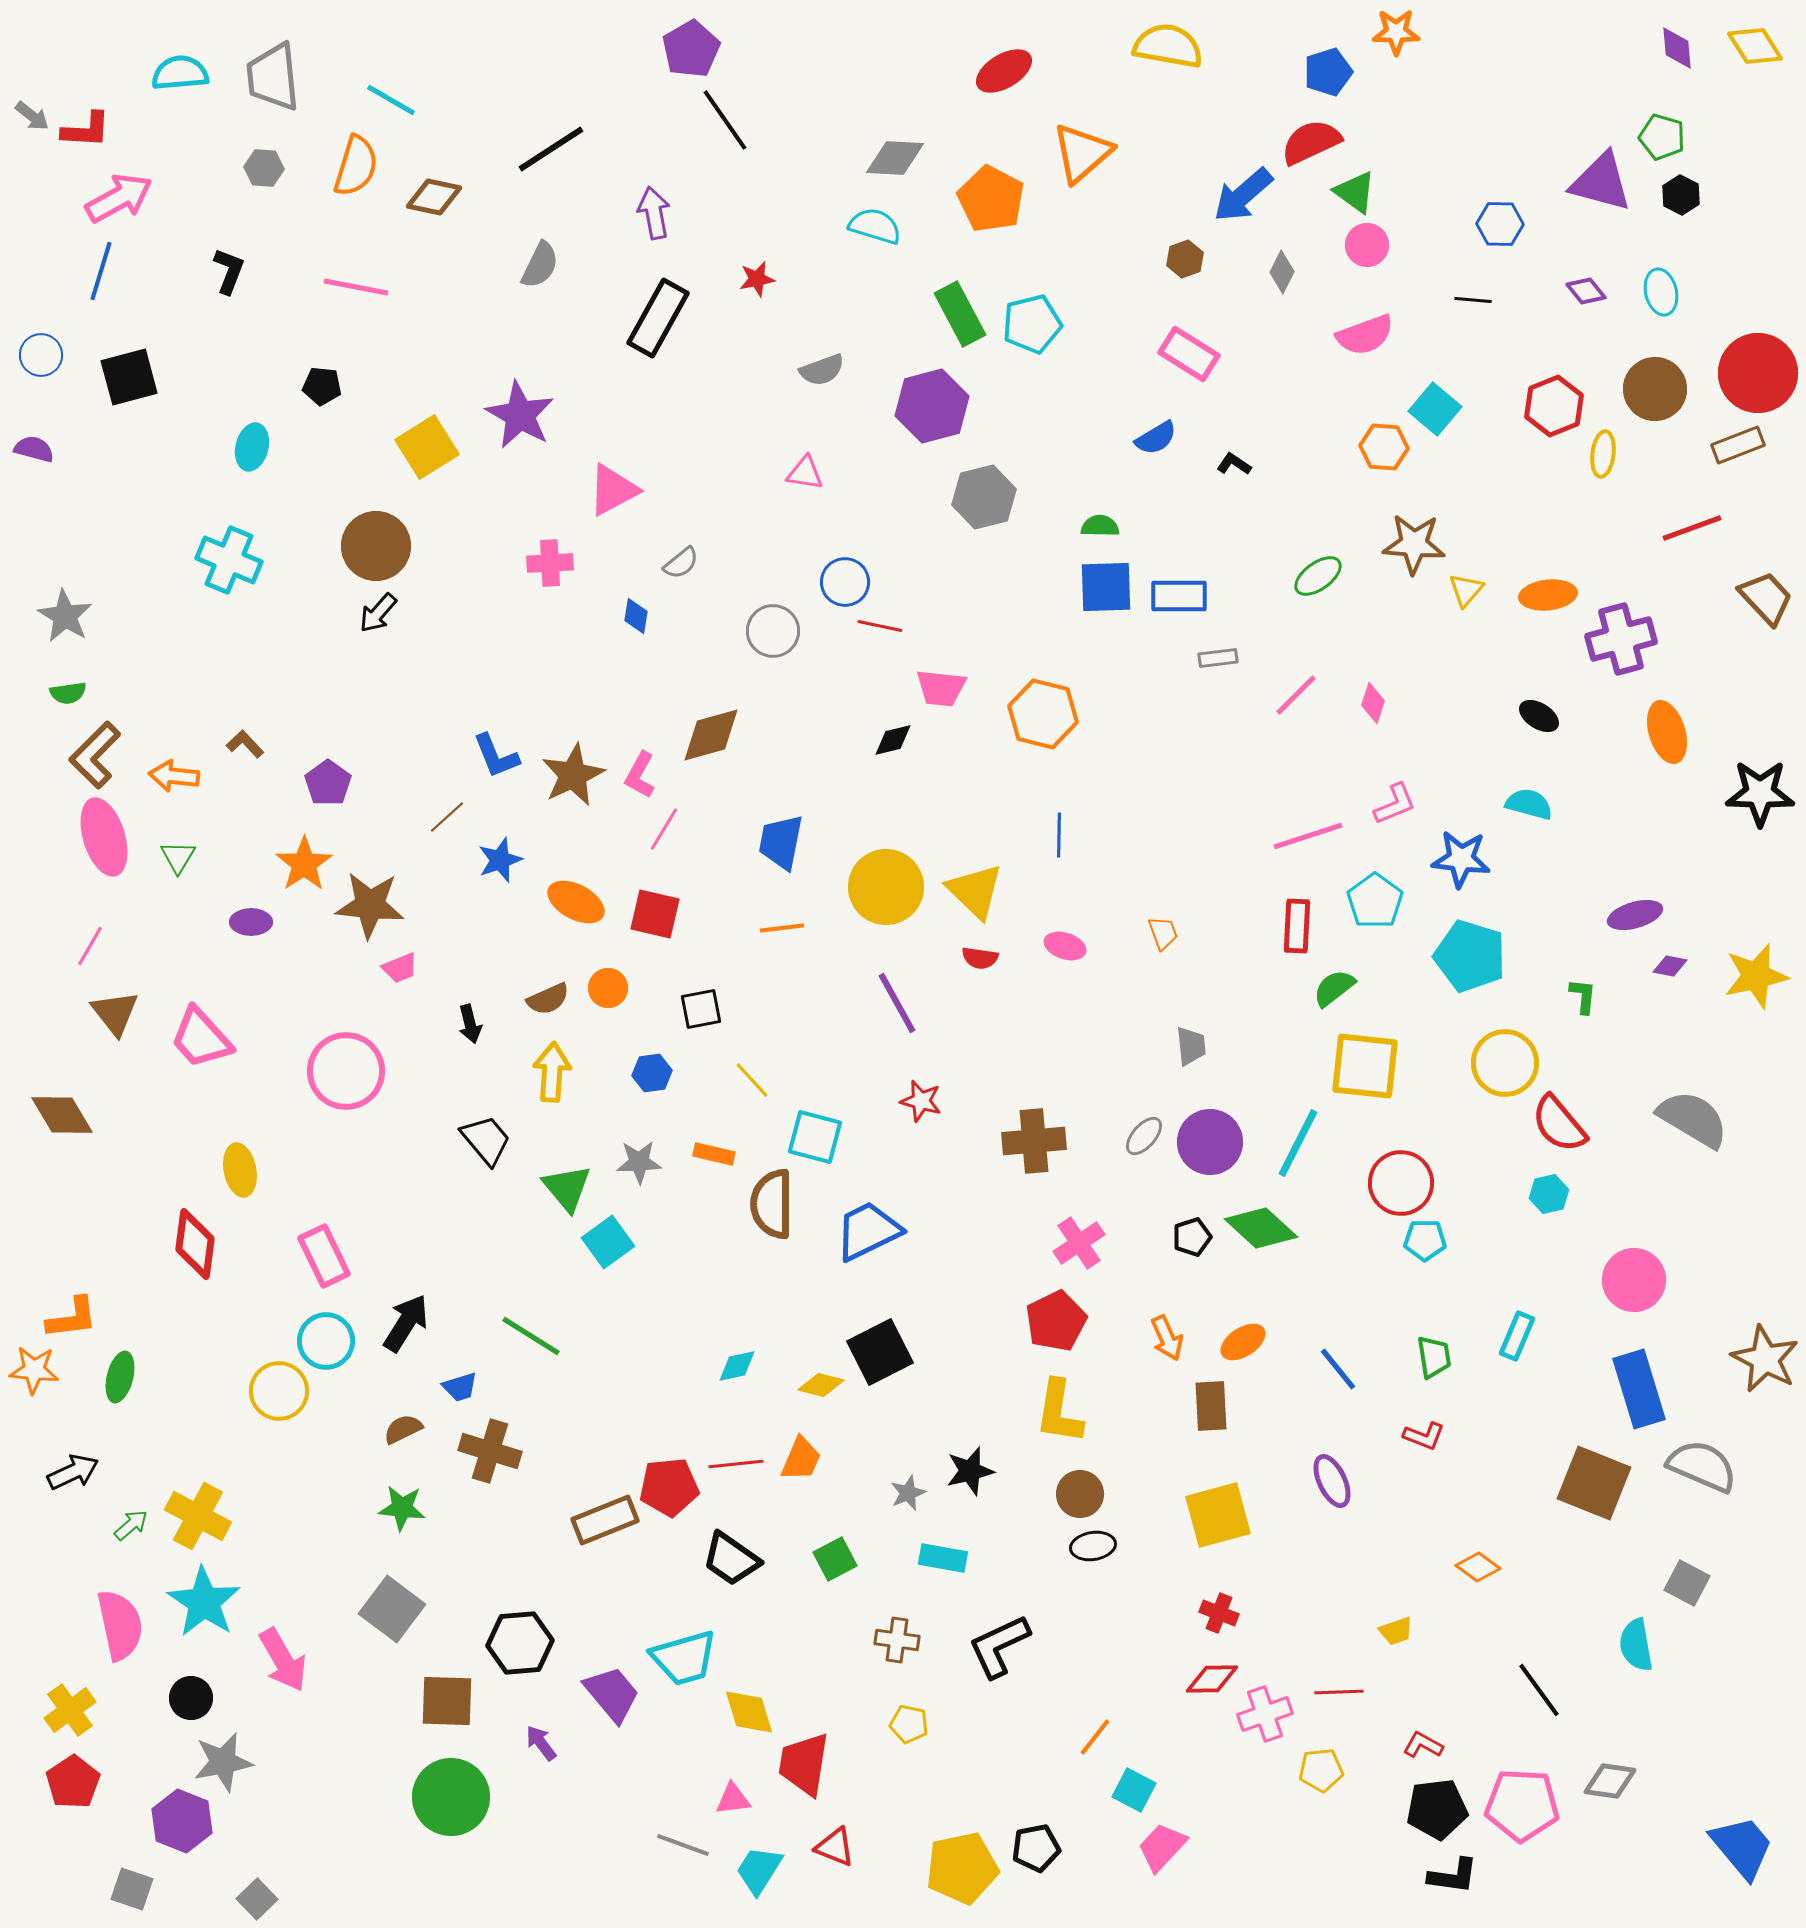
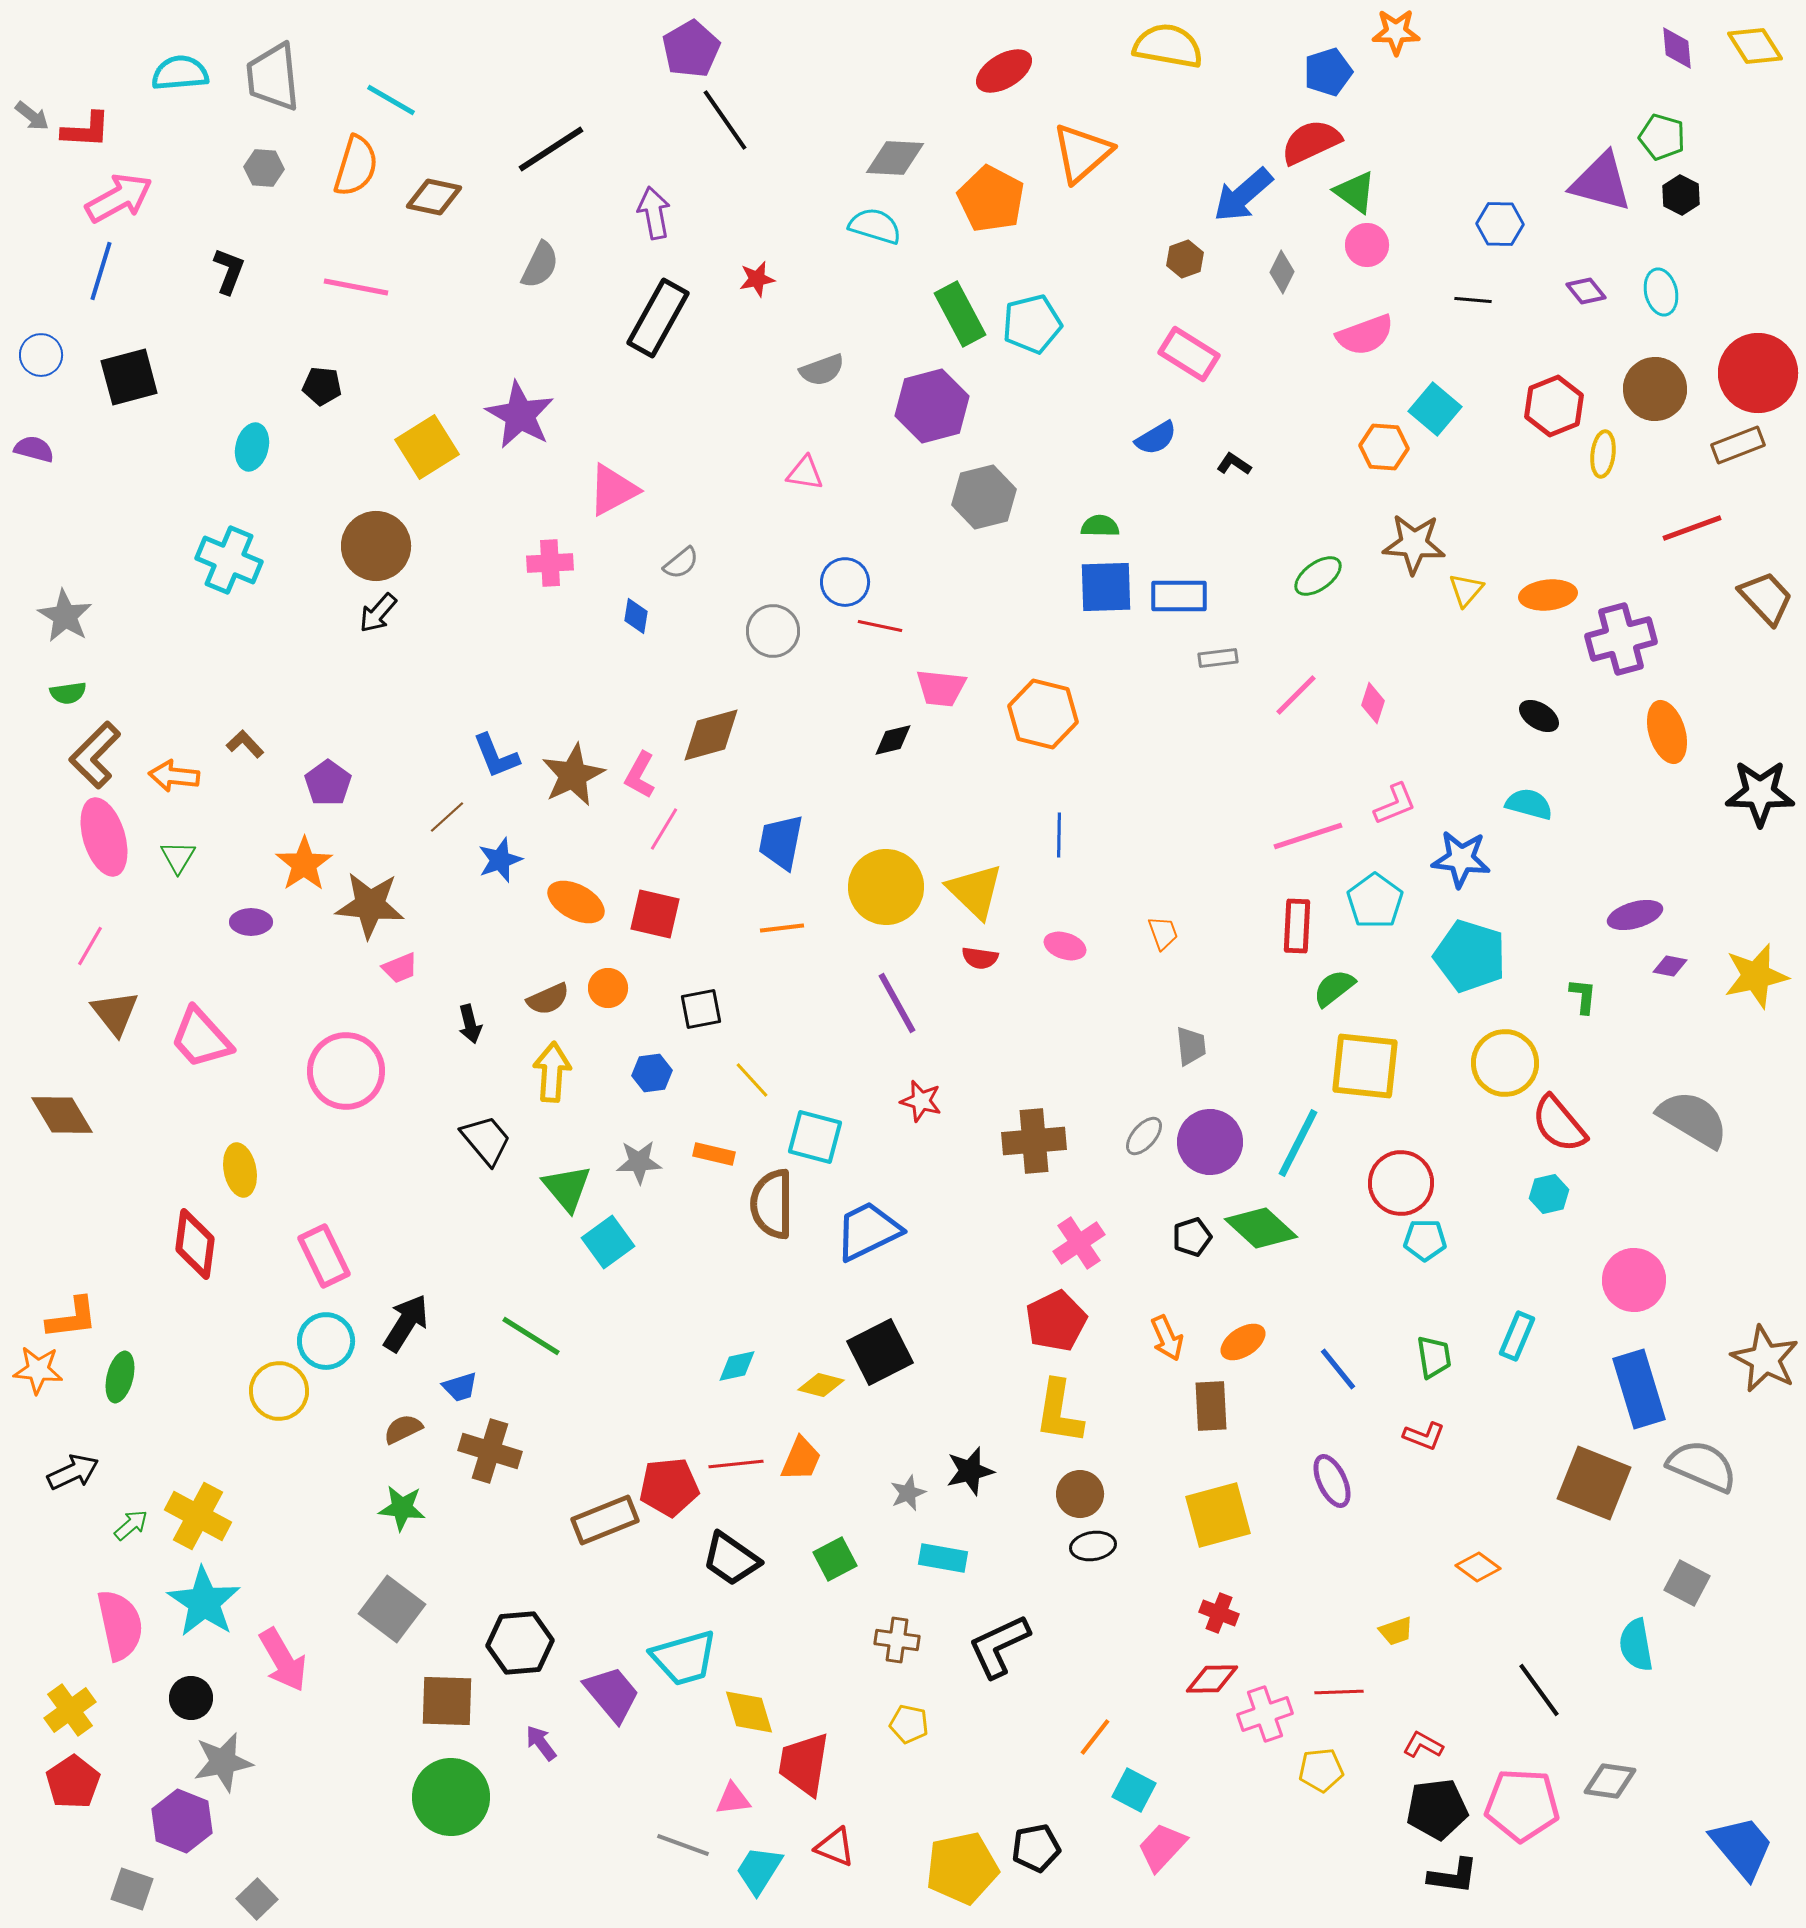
orange star at (34, 1370): moved 4 px right
